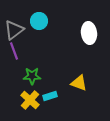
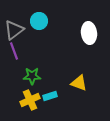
yellow cross: rotated 24 degrees clockwise
